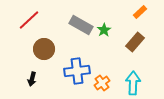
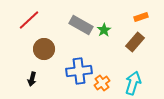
orange rectangle: moved 1 px right, 5 px down; rotated 24 degrees clockwise
blue cross: moved 2 px right
cyan arrow: rotated 15 degrees clockwise
